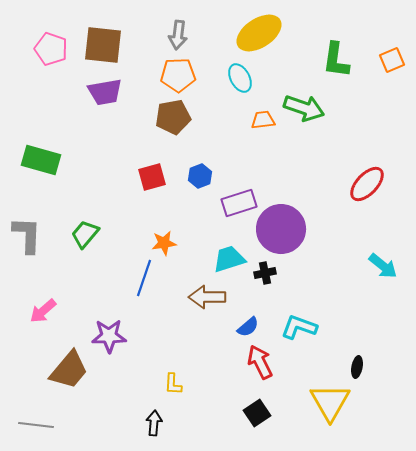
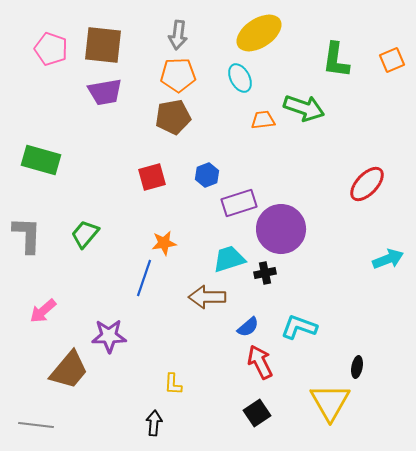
blue hexagon: moved 7 px right, 1 px up
cyan arrow: moved 5 px right, 7 px up; rotated 60 degrees counterclockwise
